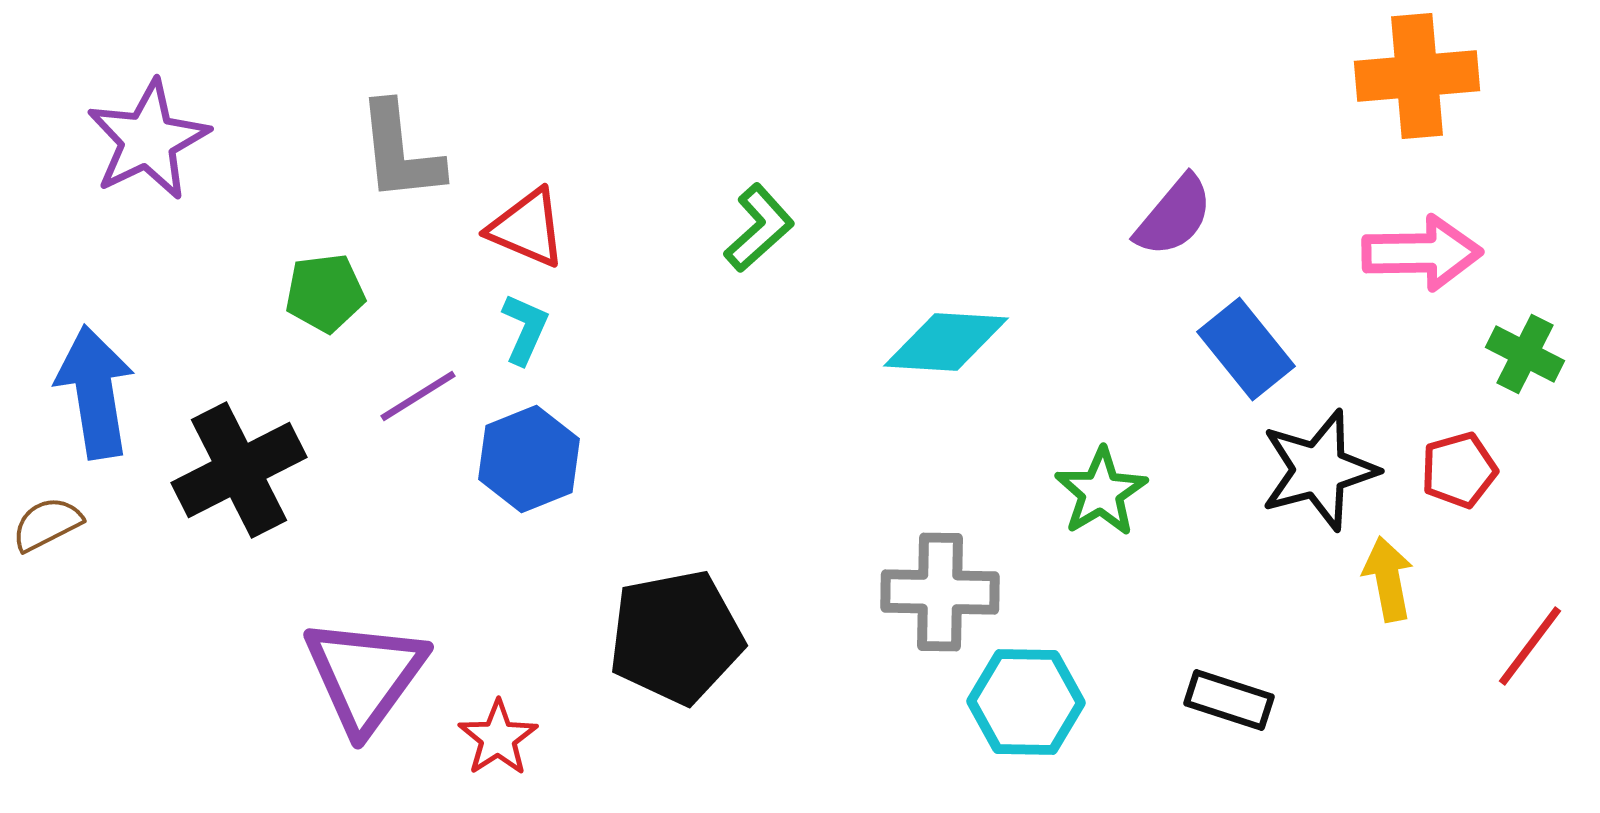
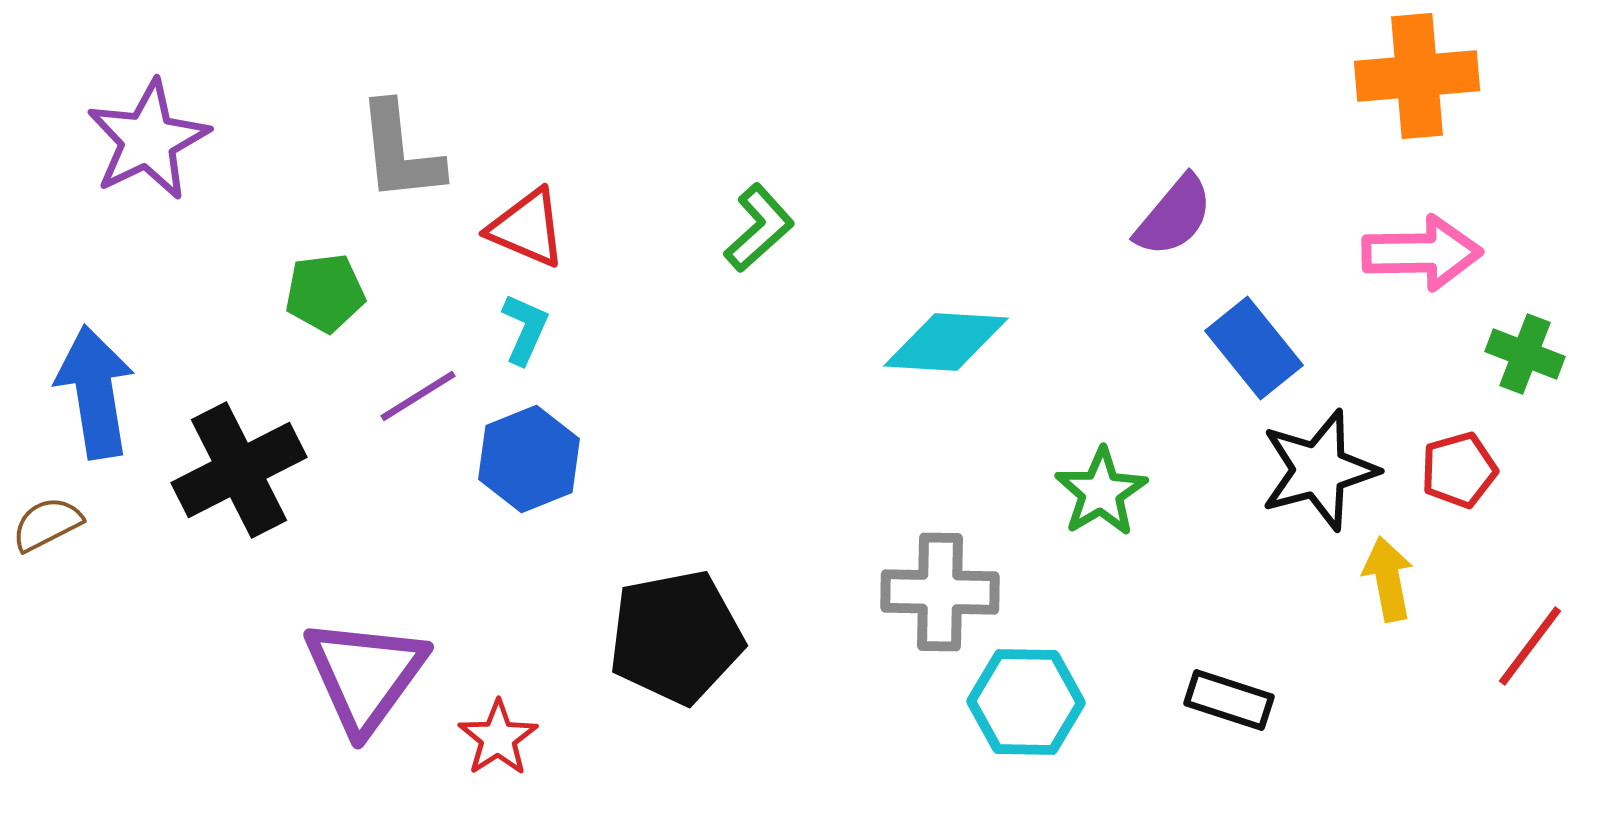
blue rectangle: moved 8 px right, 1 px up
green cross: rotated 6 degrees counterclockwise
